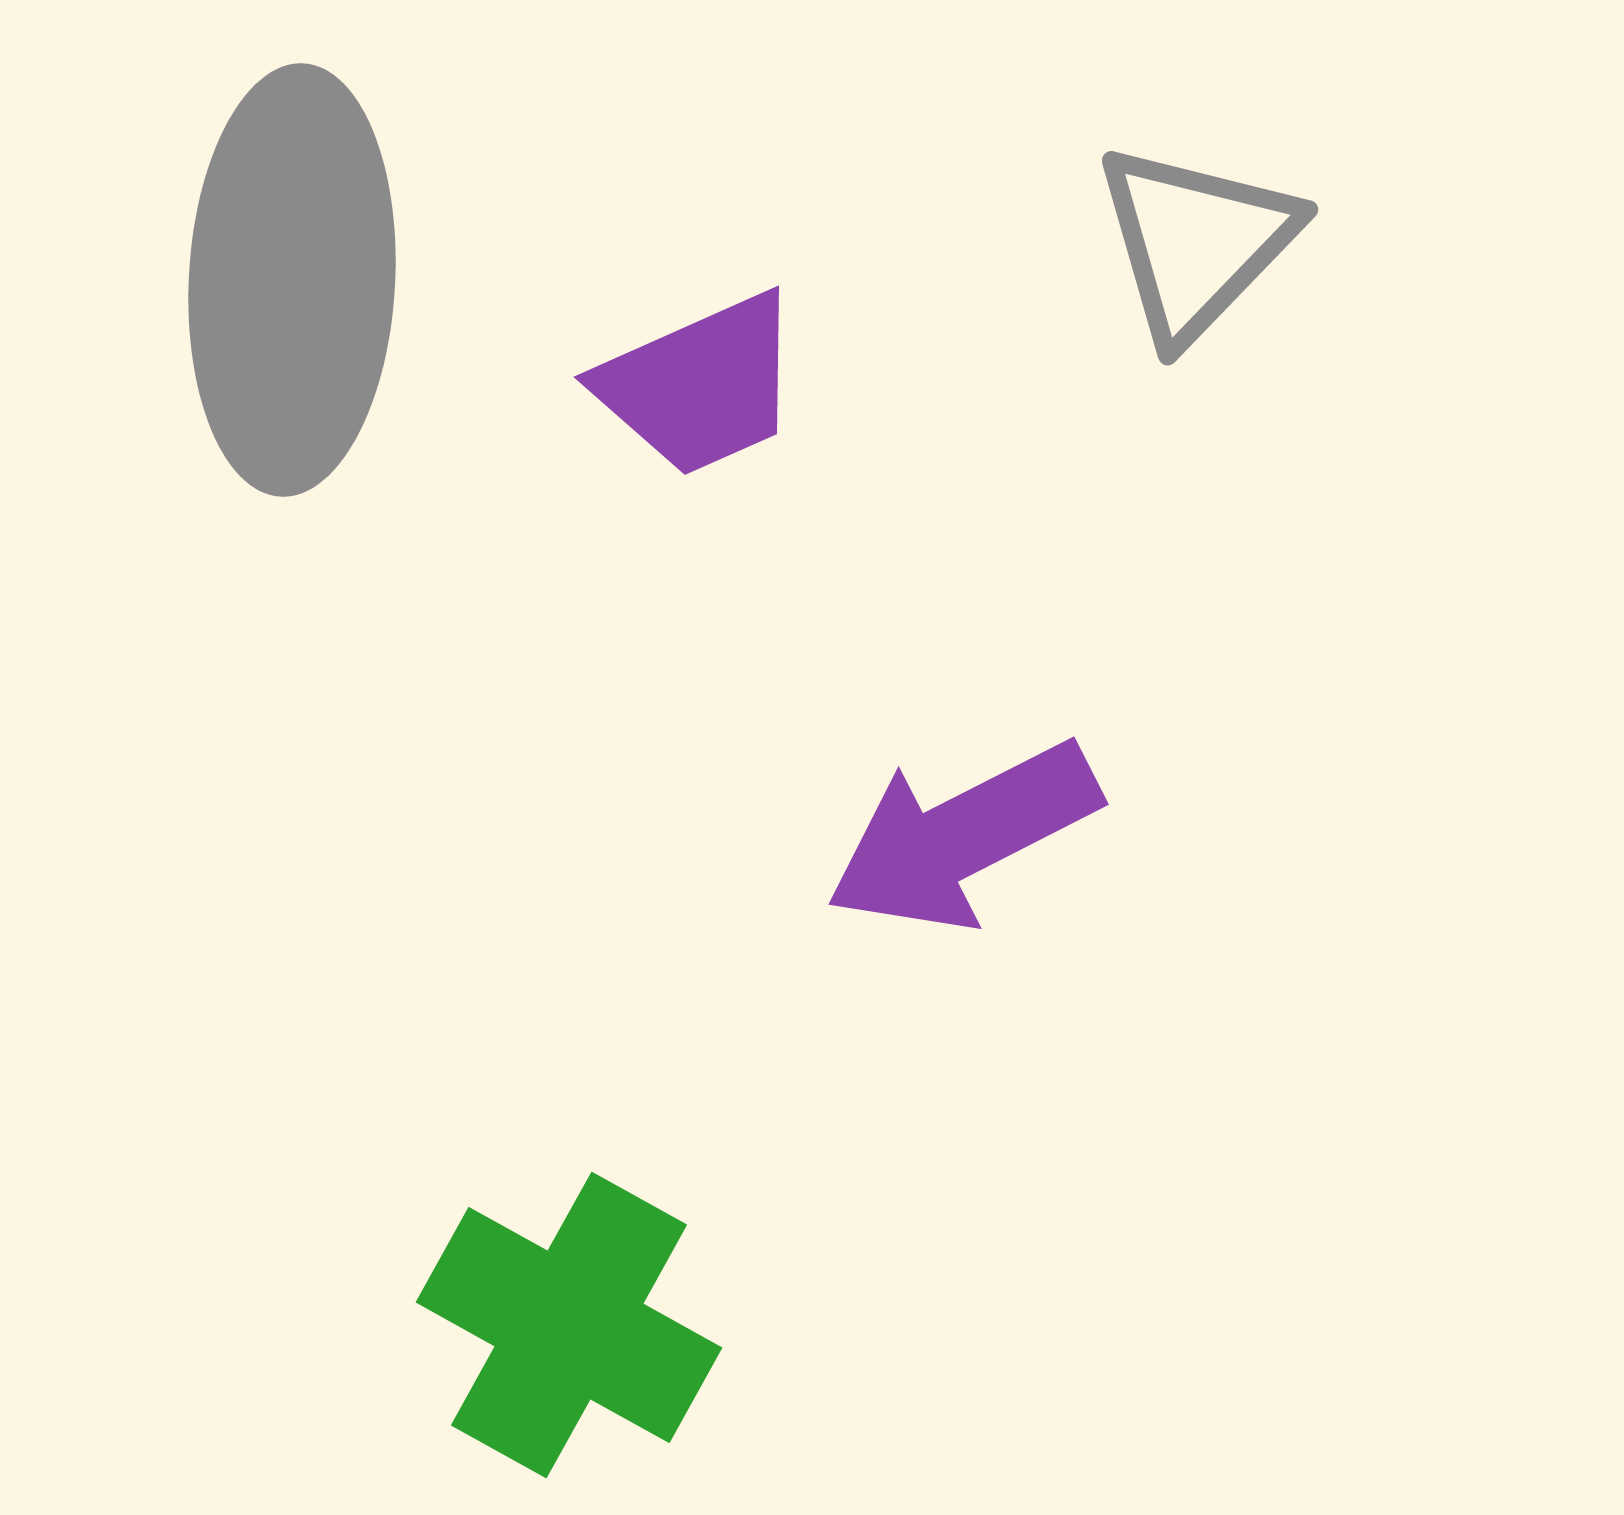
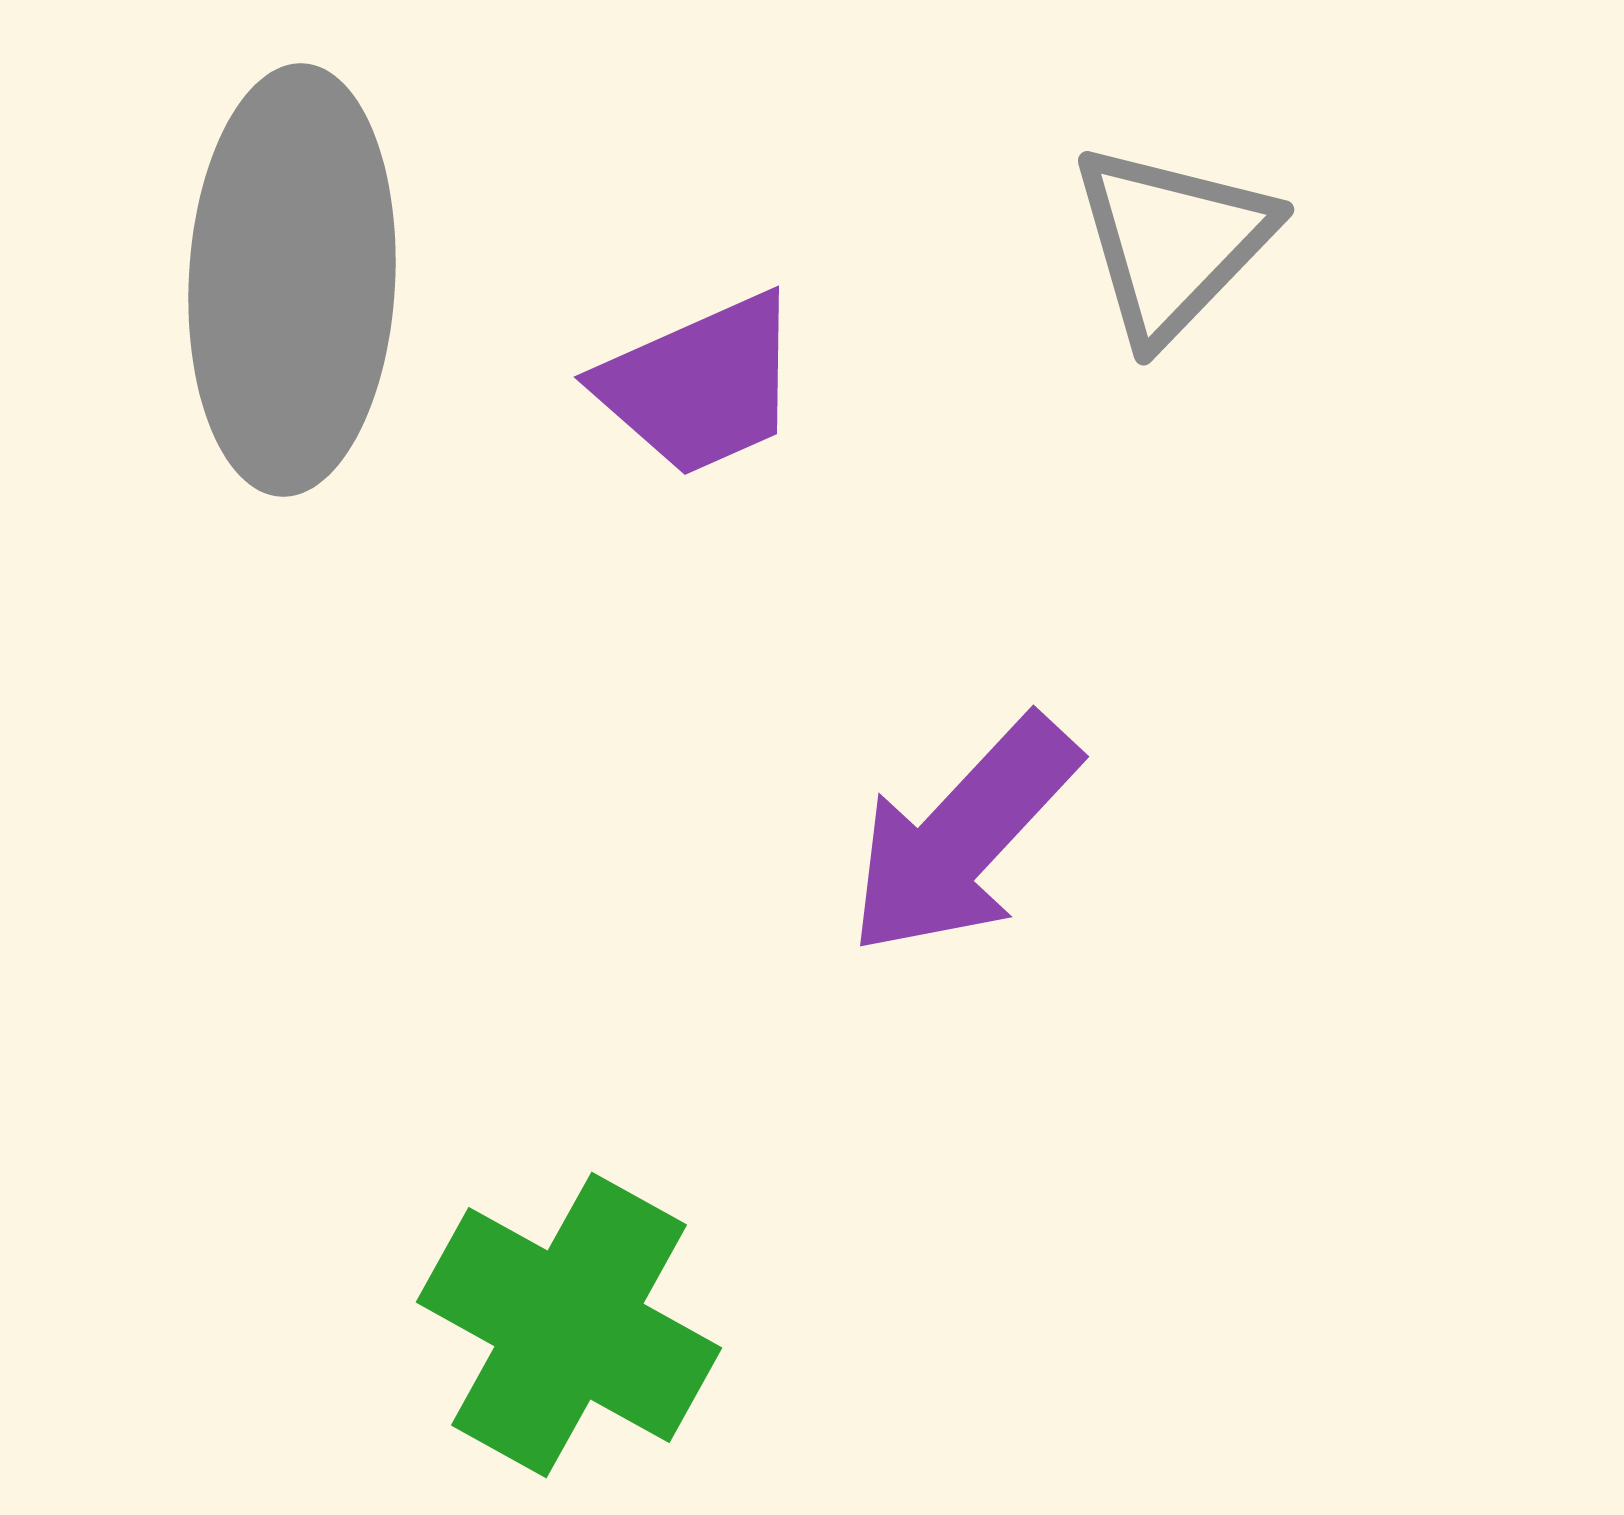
gray triangle: moved 24 px left
purple arrow: rotated 20 degrees counterclockwise
